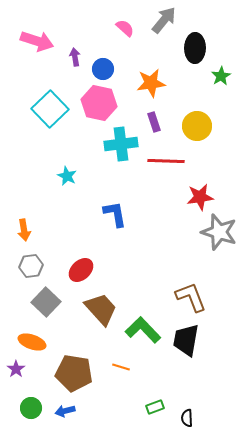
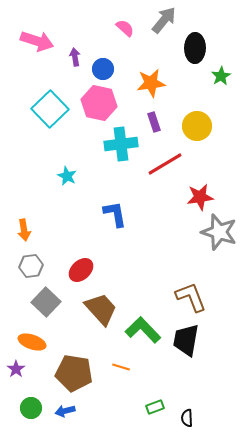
red line: moved 1 px left, 3 px down; rotated 33 degrees counterclockwise
